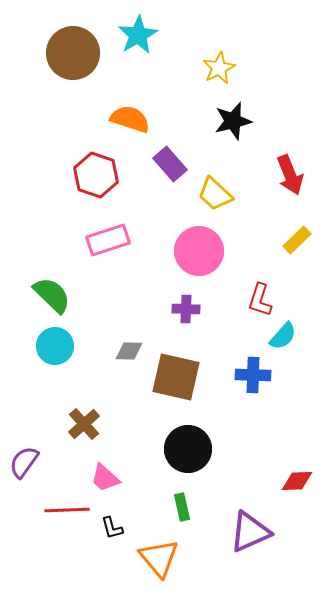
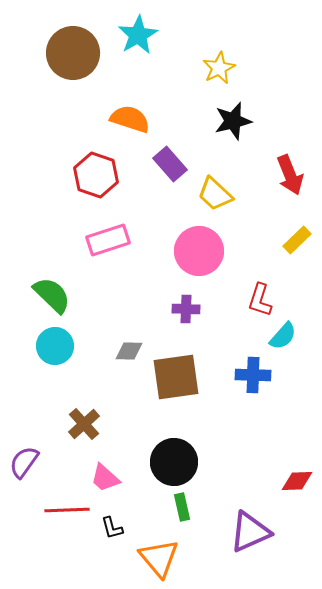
brown square: rotated 21 degrees counterclockwise
black circle: moved 14 px left, 13 px down
